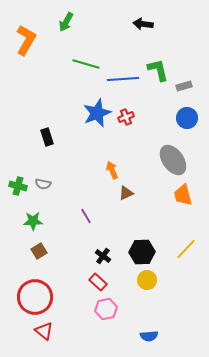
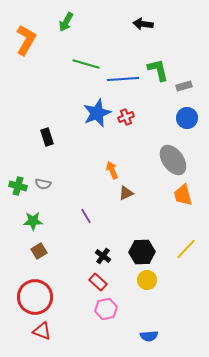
red triangle: moved 2 px left; rotated 18 degrees counterclockwise
